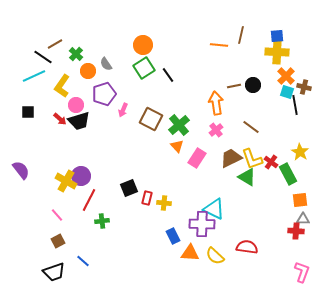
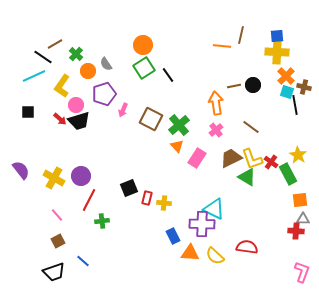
orange line at (219, 45): moved 3 px right, 1 px down
yellow star at (300, 152): moved 2 px left, 3 px down
yellow cross at (66, 181): moved 12 px left, 3 px up
